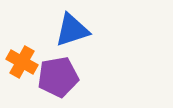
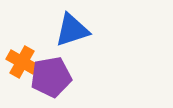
purple pentagon: moved 7 px left
